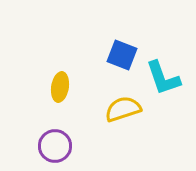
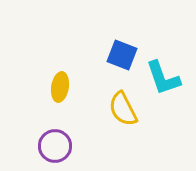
yellow semicircle: rotated 99 degrees counterclockwise
